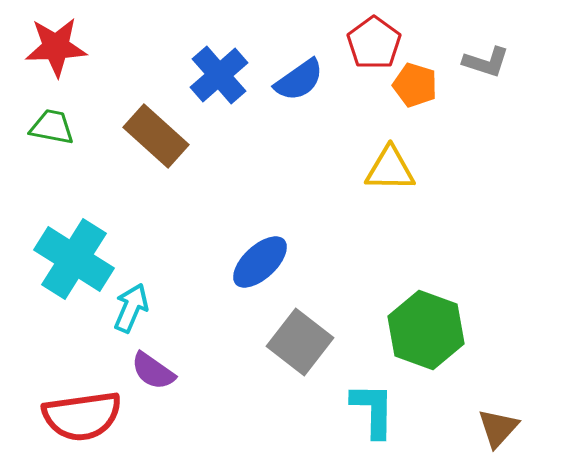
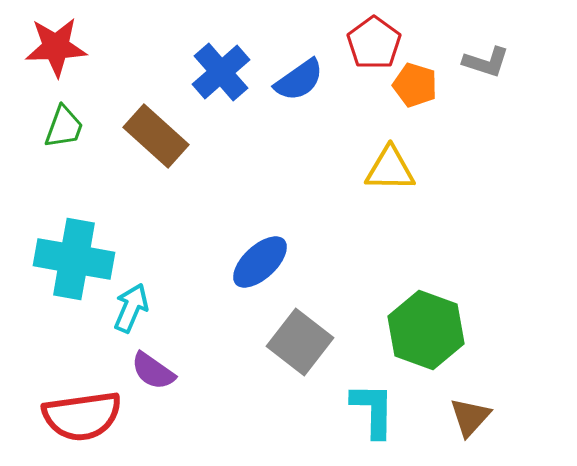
blue cross: moved 2 px right, 3 px up
green trapezoid: moved 12 px right; rotated 99 degrees clockwise
cyan cross: rotated 22 degrees counterclockwise
brown triangle: moved 28 px left, 11 px up
